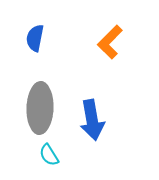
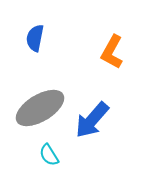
orange L-shape: moved 2 px right, 10 px down; rotated 16 degrees counterclockwise
gray ellipse: rotated 57 degrees clockwise
blue arrow: rotated 51 degrees clockwise
